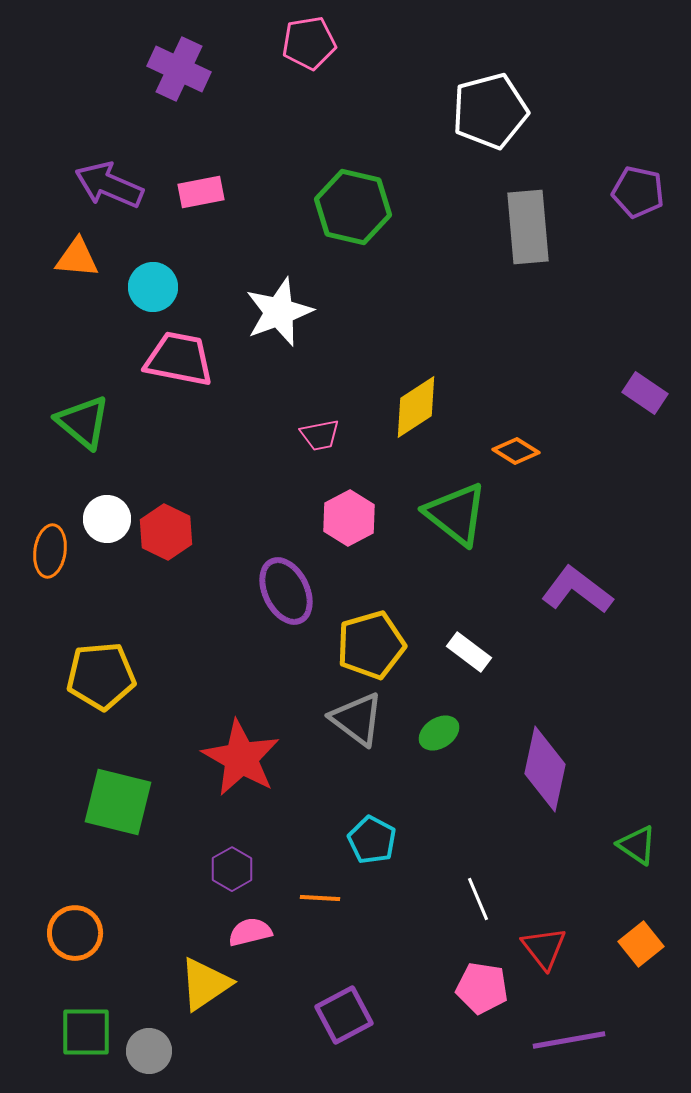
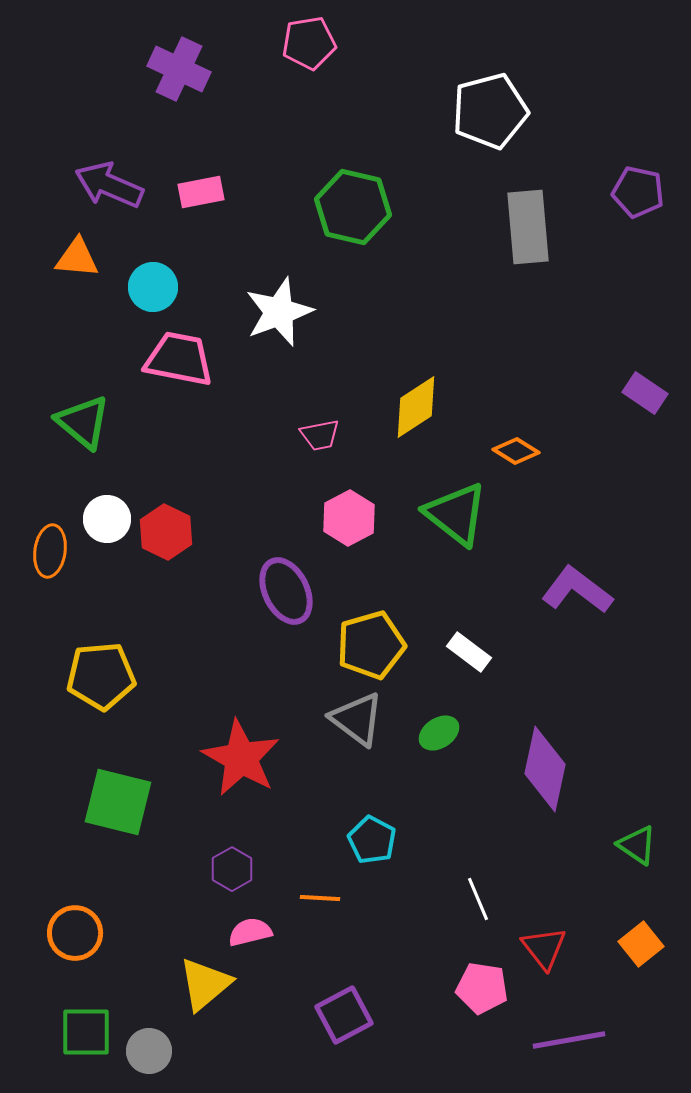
yellow triangle at (205, 984): rotated 6 degrees counterclockwise
